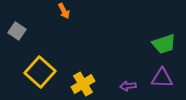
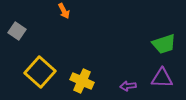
yellow cross: moved 1 px left, 3 px up; rotated 35 degrees counterclockwise
